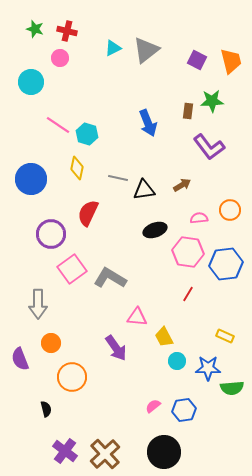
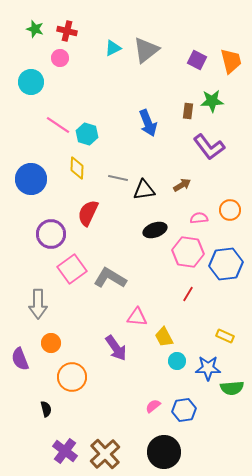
yellow diamond at (77, 168): rotated 10 degrees counterclockwise
